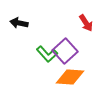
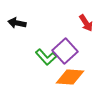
black arrow: moved 2 px left
green L-shape: moved 1 px left, 3 px down
